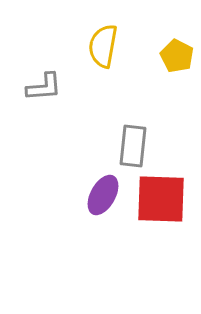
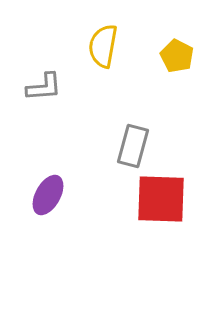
gray rectangle: rotated 9 degrees clockwise
purple ellipse: moved 55 px left
